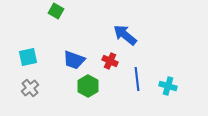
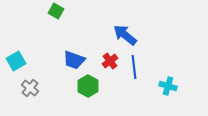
cyan square: moved 12 px left, 4 px down; rotated 18 degrees counterclockwise
red cross: rotated 28 degrees clockwise
blue line: moved 3 px left, 12 px up
gray cross: rotated 12 degrees counterclockwise
